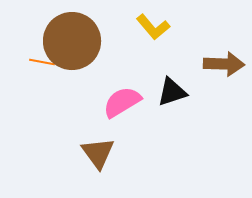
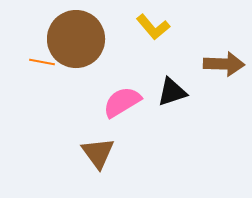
brown circle: moved 4 px right, 2 px up
